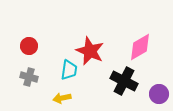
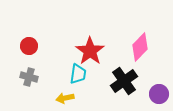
pink diamond: rotated 16 degrees counterclockwise
red star: rotated 12 degrees clockwise
cyan trapezoid: moved 9 px right, 4 px down
black cross: rotated 28 degrees clockwise
yellow arrow: moved 3 px right
